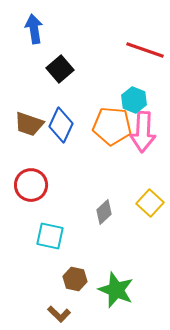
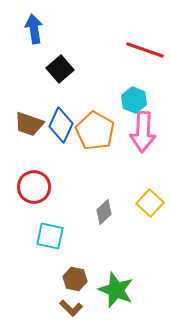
orange pentagon: moved 17 px left, 5 px down; rotated 24 degrees clockwise
red circle: moved 3 px right, 2 px down
brown L-shape: moved 12 px right, 6 px up
